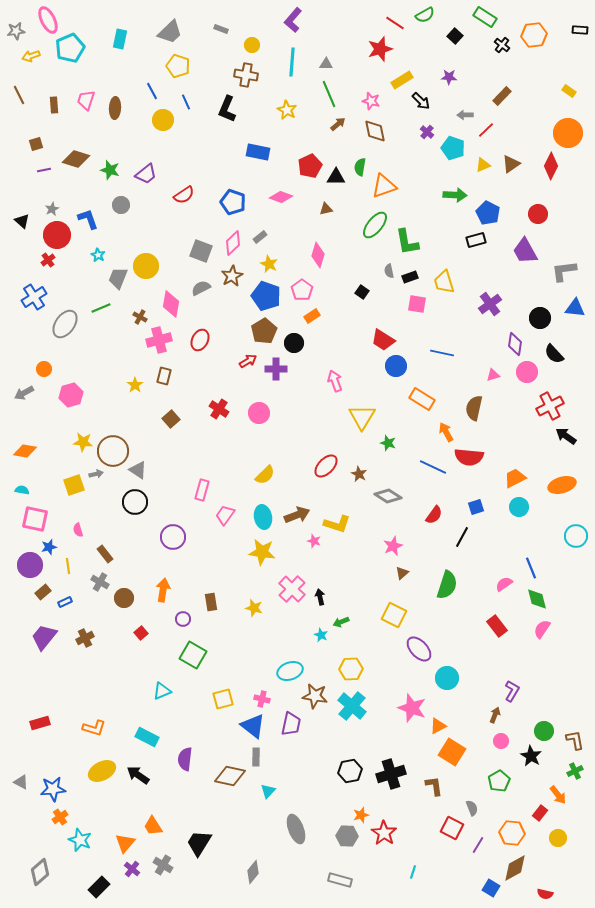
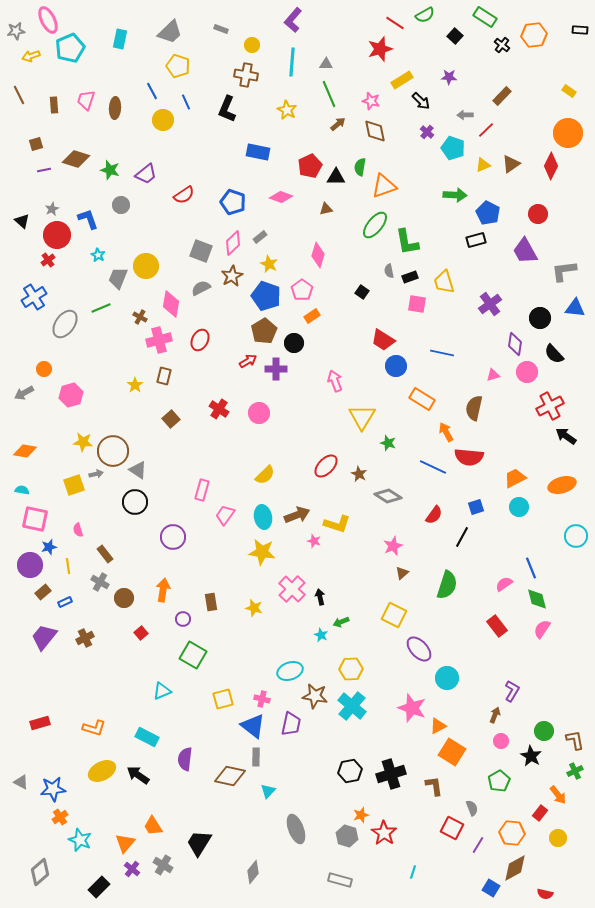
gray hexagon at (347, 836): rotated 15 degrees clockwise
